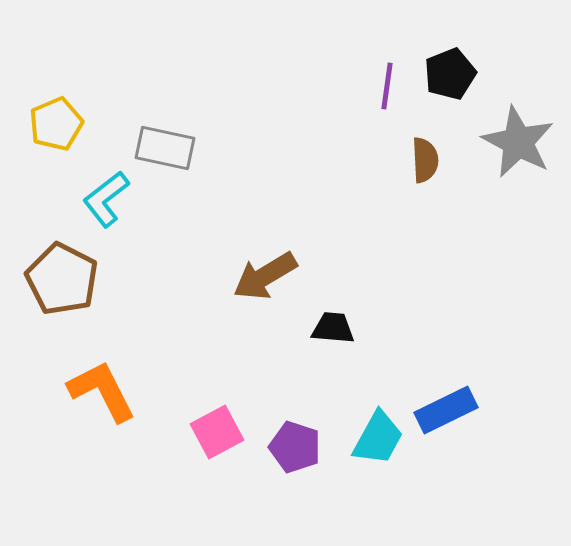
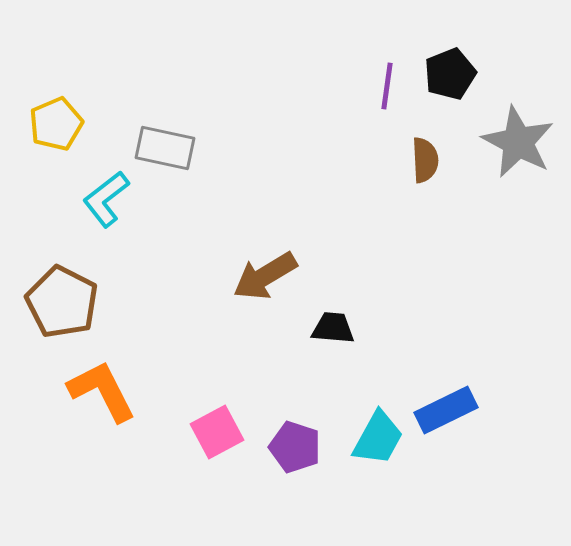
brown pentagon: moved 23 px down
